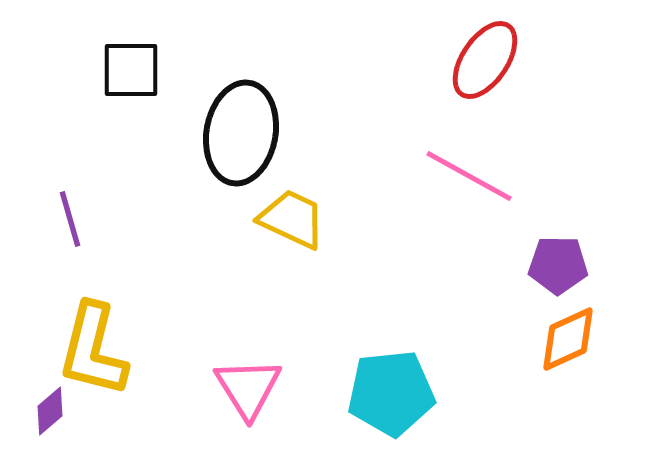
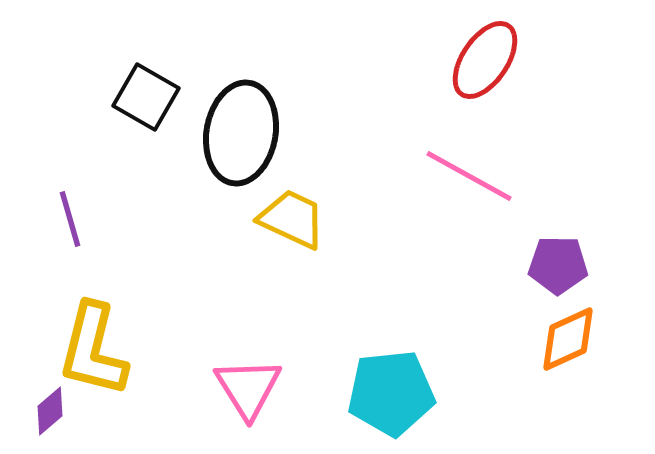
black square: moved 15 px right, 27 px down; rotated 30 degrees clockwise
